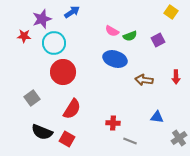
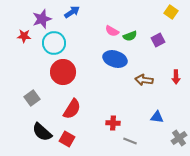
black semicircle: rotated 20 degrees clockwise
